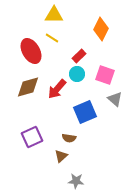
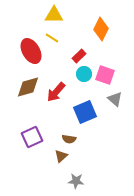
cyan circle: moved 7 px right
red arrow: moved 1 px left, 3 px down
brown semicircle: moved 1 px down
